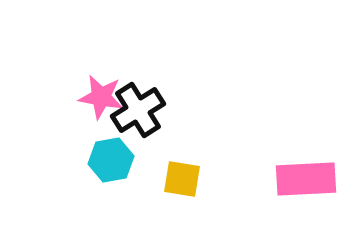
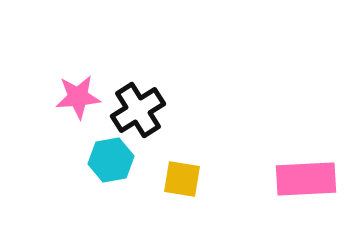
pink star: moved 23 px left; rotated 15 degrees counterclockwise
